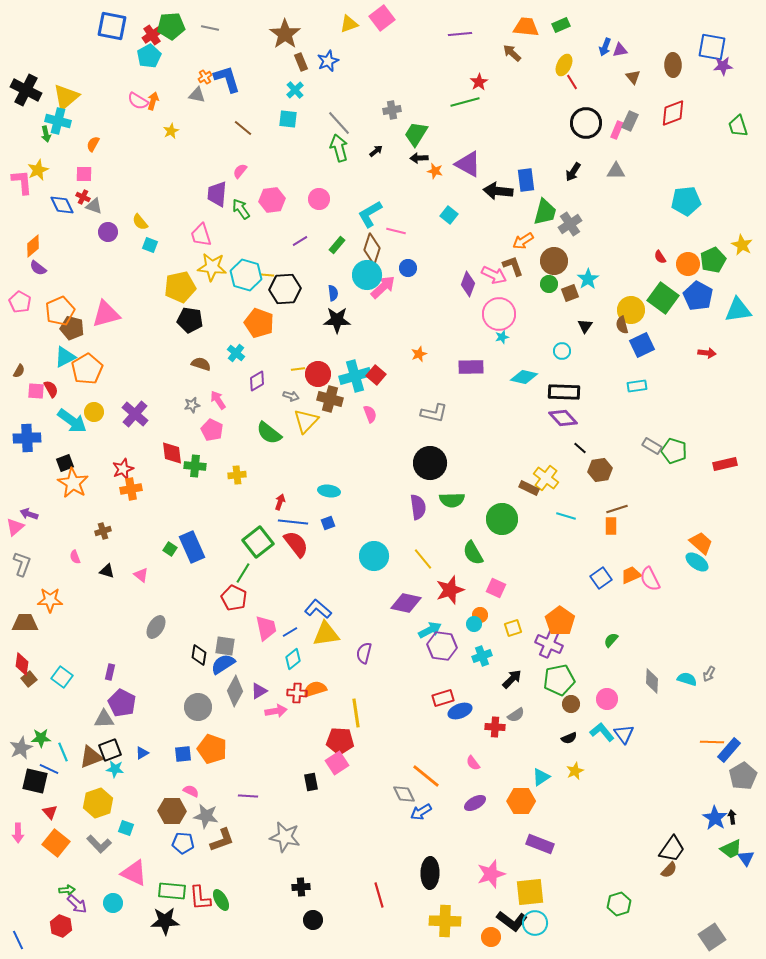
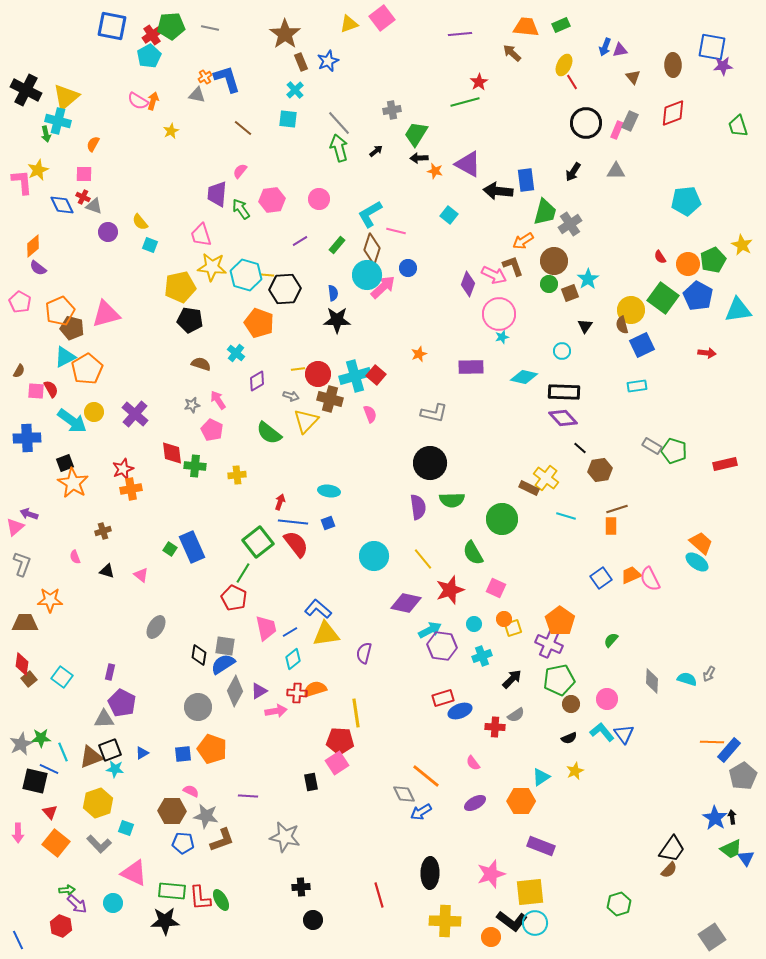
orange circle at (480, 615): moved 24 px right, 4 px down
gray star at (21, 748): moved 4 px up
purple rectangle at (540, 844): moved 1 px right, 2 px down
